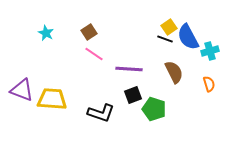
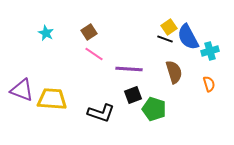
brown semicircle: rotated 10 degrees clockwise
